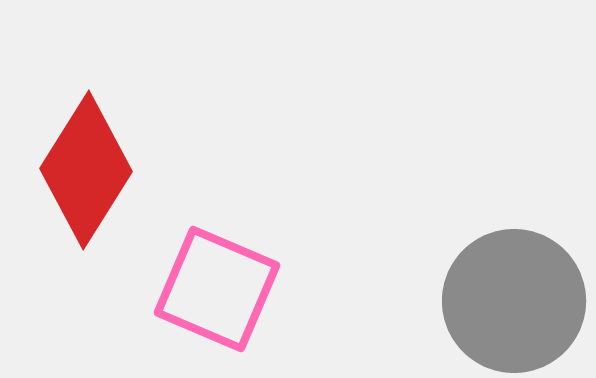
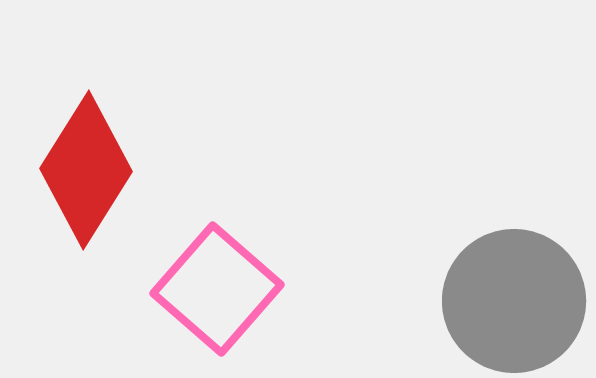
pink square: rotated 18 degrees clockwise
